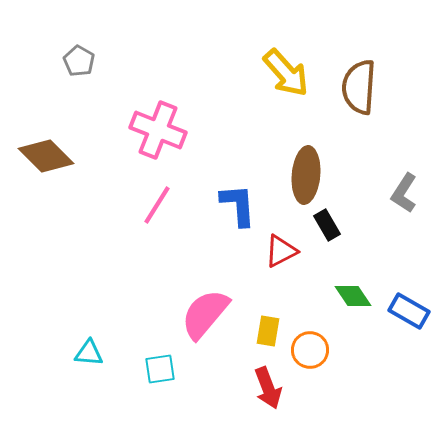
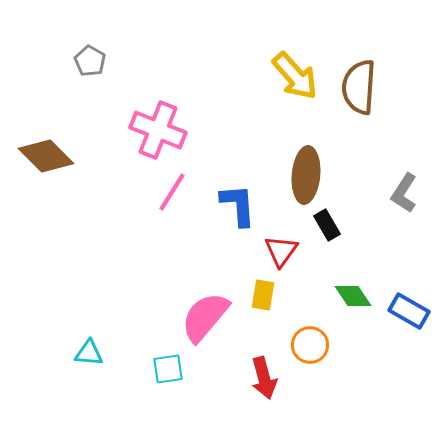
gray pentagon: moved 11 px right
yellow arrow: moved 9 px right, 3 px down
pink line: moved 15 px right, 13 px up
red triangle: rotated 27 degrees counterclockwise
pink semicircle: moved 3 px down
yellow rectangle: moved 5 px left, 36 px up
orange circle: moved 5 px up
cyan square: moved 8 px right
red arrow: moved 4 px left, 10 px up; rotated 6 degrees clockwise
